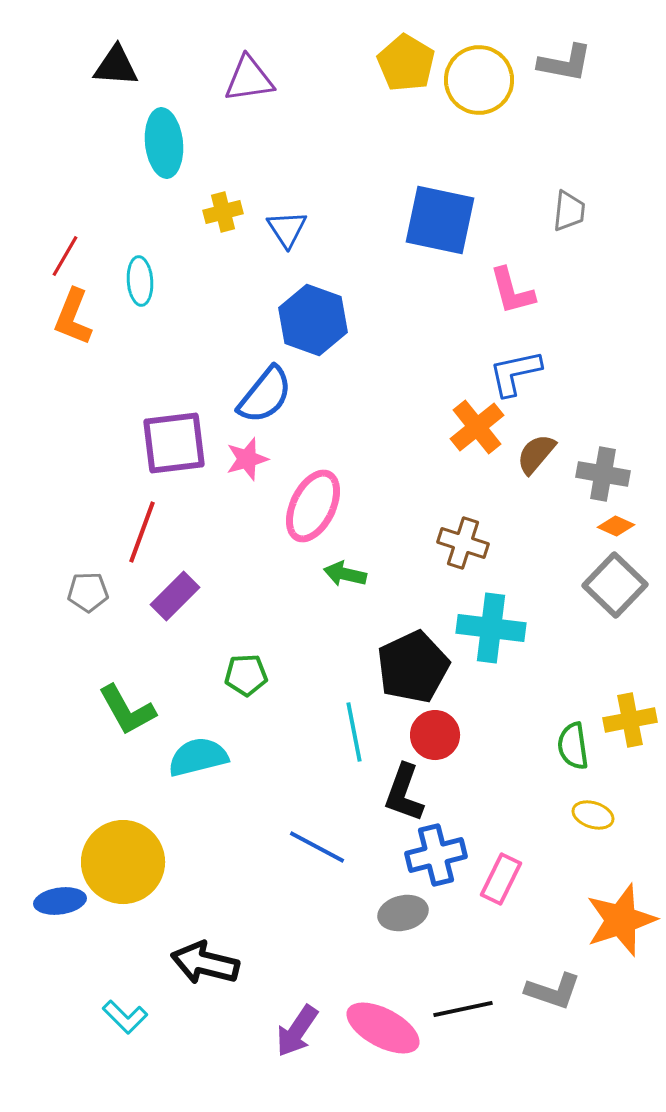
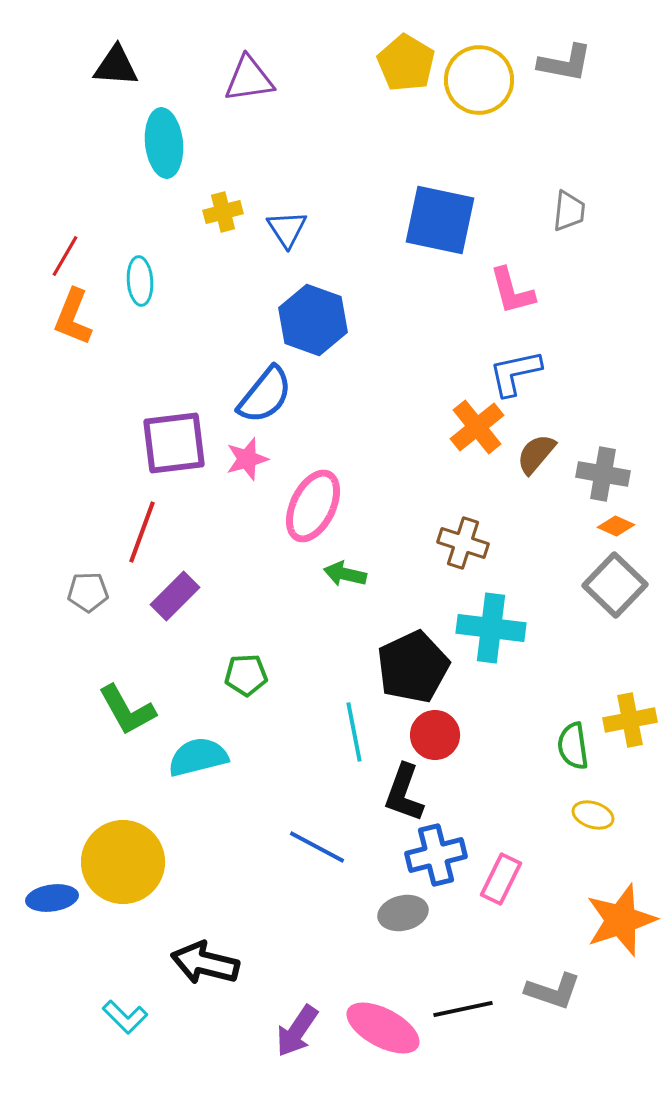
blue ellipse at (60, 901): moved 8 px left, 3 px up
